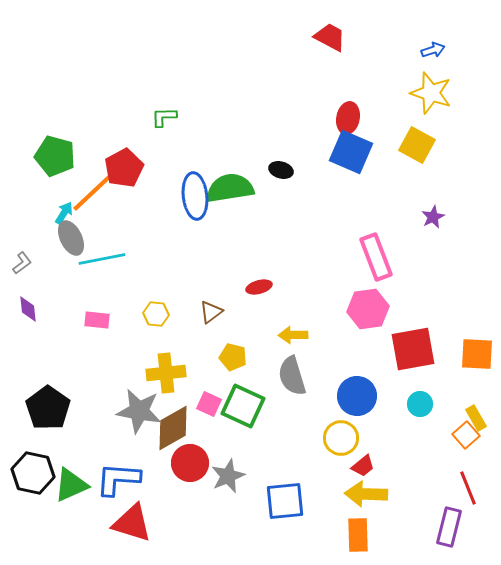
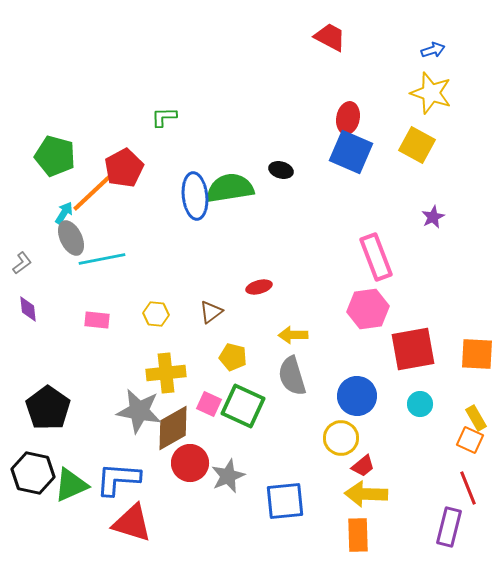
orange square at (466, 435): moved 4 px right, 5 px down; rotated 24 degrees counterclockwise
